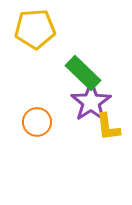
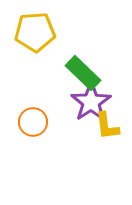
yellow pentagon: moved 3 px down
orange circle: moved 4 px left
yellow L-shape: moved 1 px left, 1 px up
